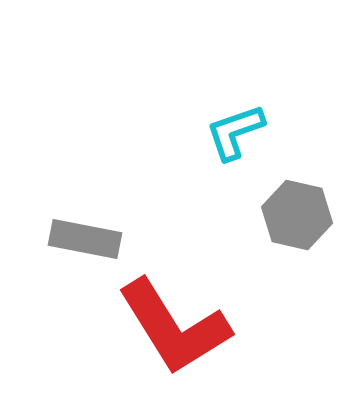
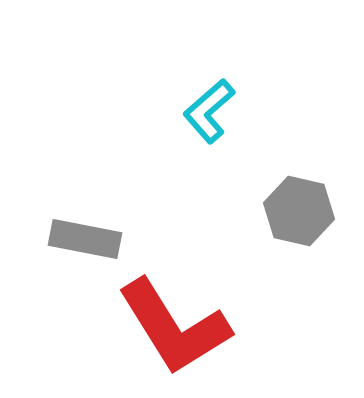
cyan L-shape: moved 26 px left, 21 px up; rotated 22 degrees counterclockwise
gray hexagon: moved 2 px right, 4 px up
